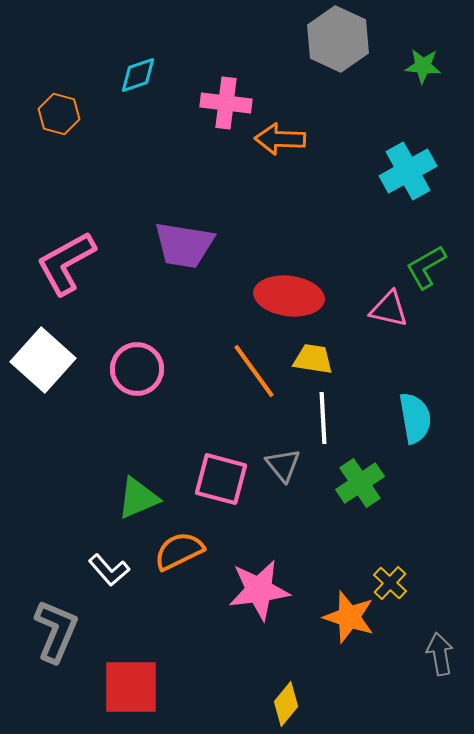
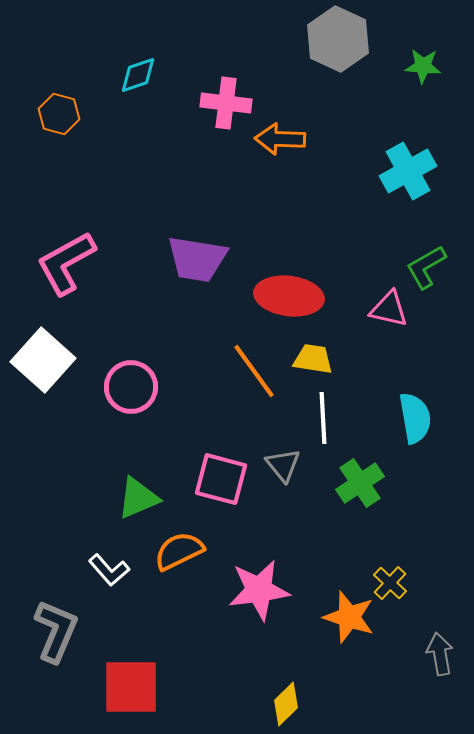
purple trapezoid: moved 13 px right, 14 px down
pink circle: moved 6 px left, 18 px down
yellow diamond: rotated 6 degrees clockwise
